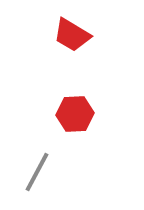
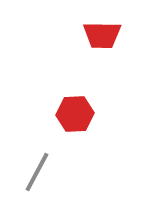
red trapezoid: moved 30 px right; rotated 30 degrees counterclockwise
